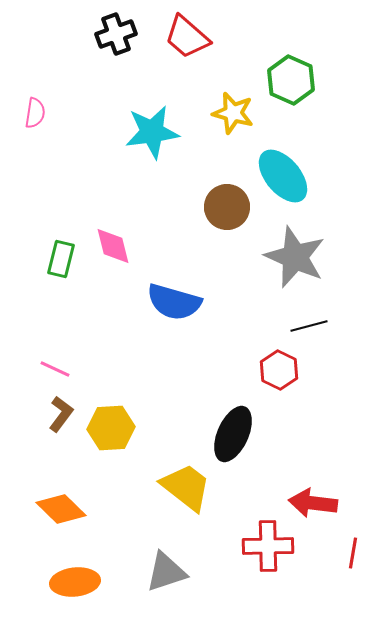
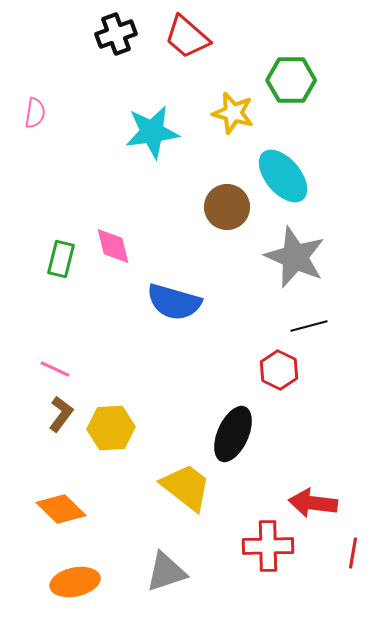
green hexagon: rotated 24 degrees counterclockwise
orange ellipse: rotated 6 degrees counterclockwise
